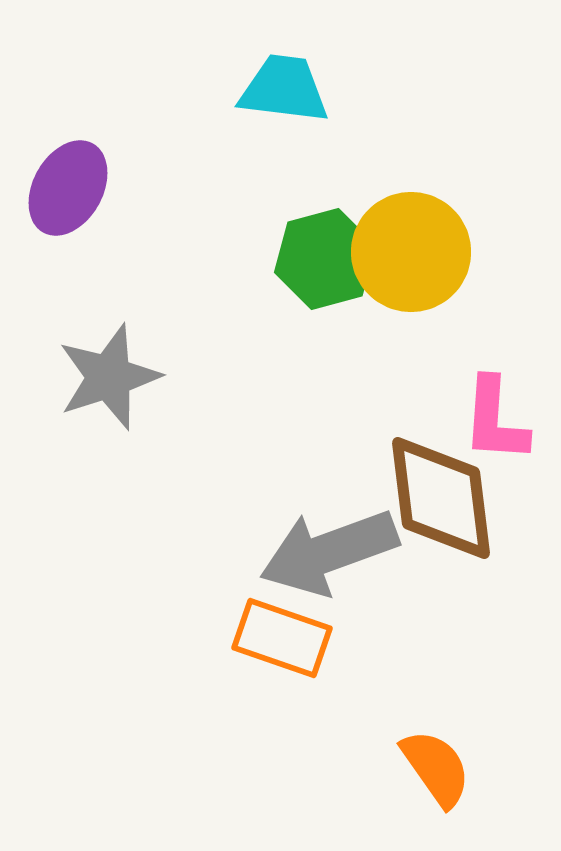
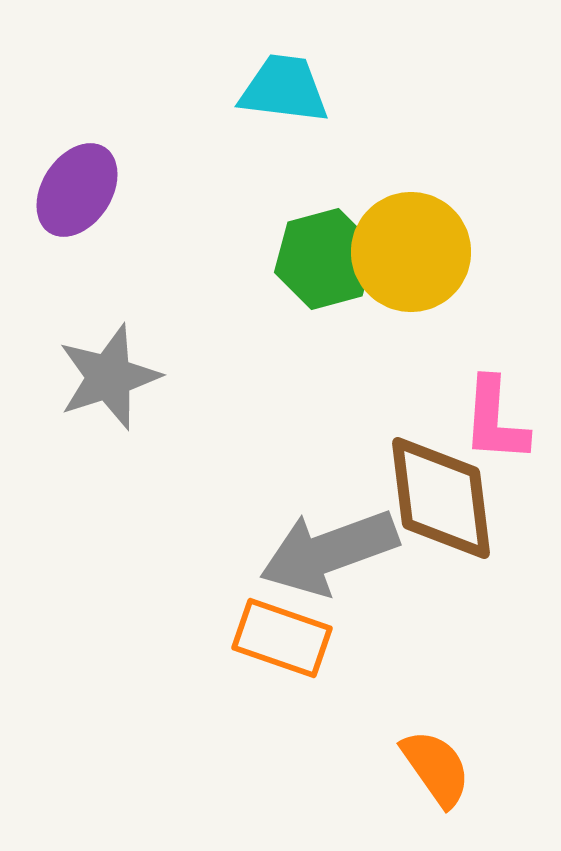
purple ellipse: moved 9 px right, 2 px down; rotated 4 degrees clockwise
